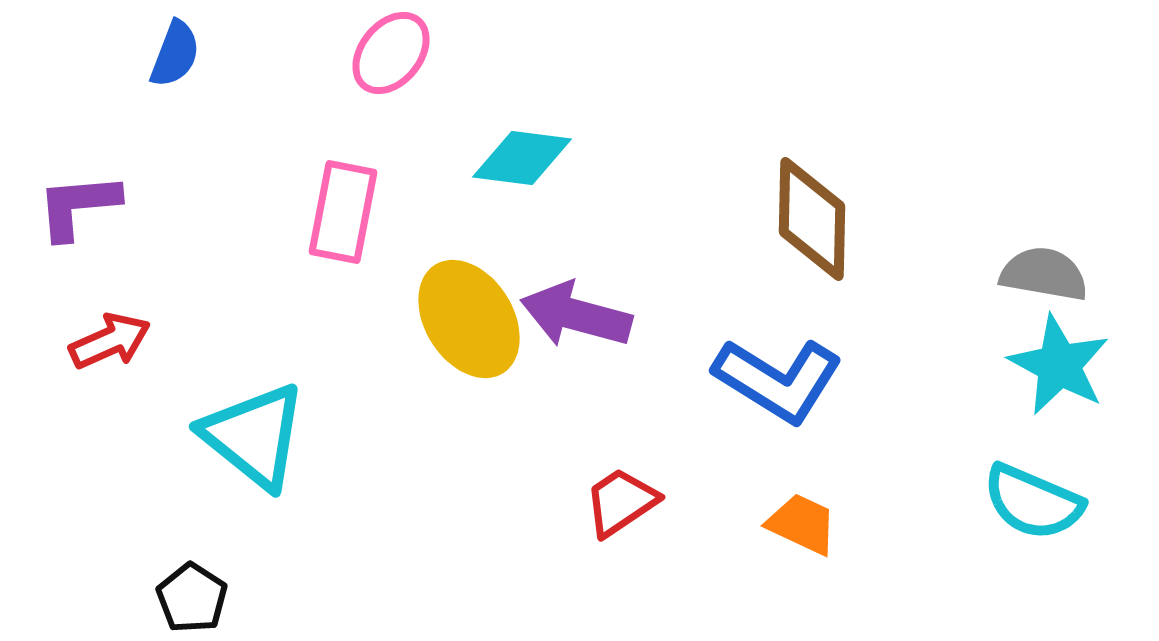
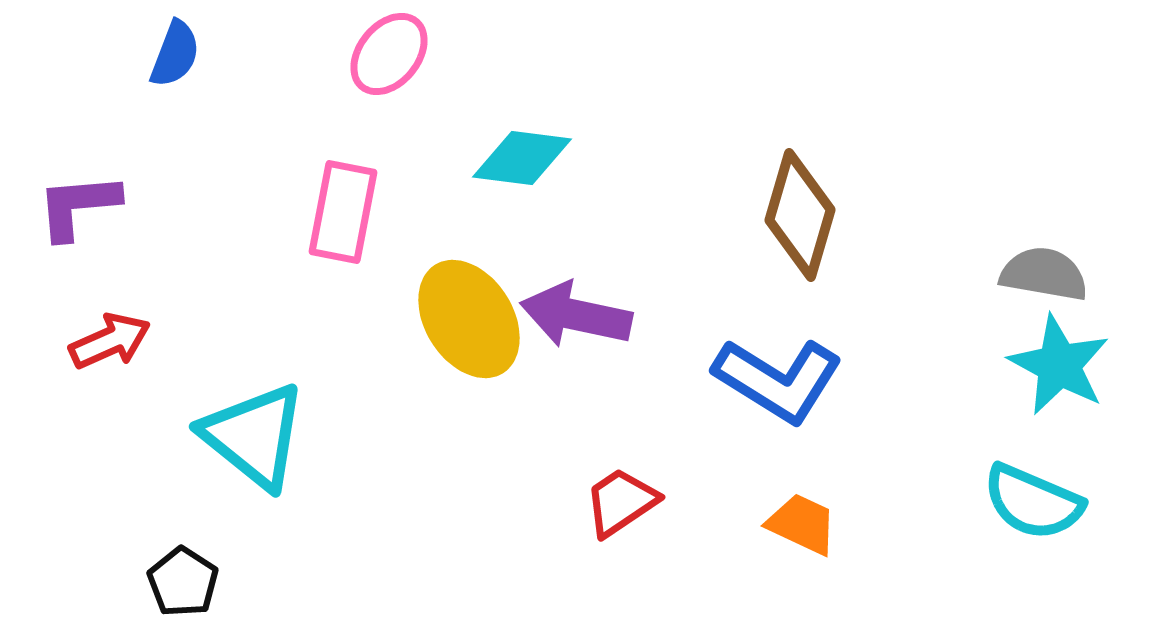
pink ellipse: moved 2 px left, 1 px down
brown diamond: moved 12 px left, 4 px up; rotated 15 degrees clockwise
purple arrow: rotated 3 degrees counterclockwise
black pentagon: moved 9 px left, 16 px up
